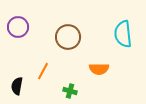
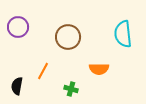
green cross: moved 1 px right, 2 px up
